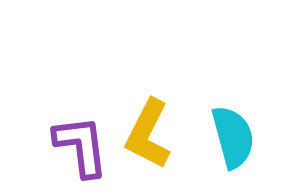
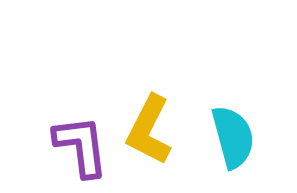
yellow L-shape: moved 1 px right, 4 px up
